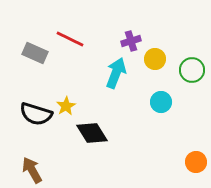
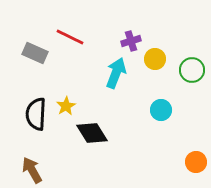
red line: moved 2 px up
cyan circle: moved 8 px down
black semicircle: rotated 76 degrees clockwise
